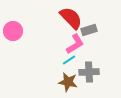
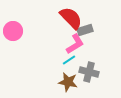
gray rectangle: moved 4 px left
gray cross: rotated 18 degrees clockwise
